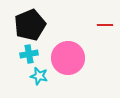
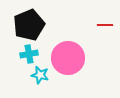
black pentagon: moved 1 px left
cyan star: moved 1 px right, 1 px up
